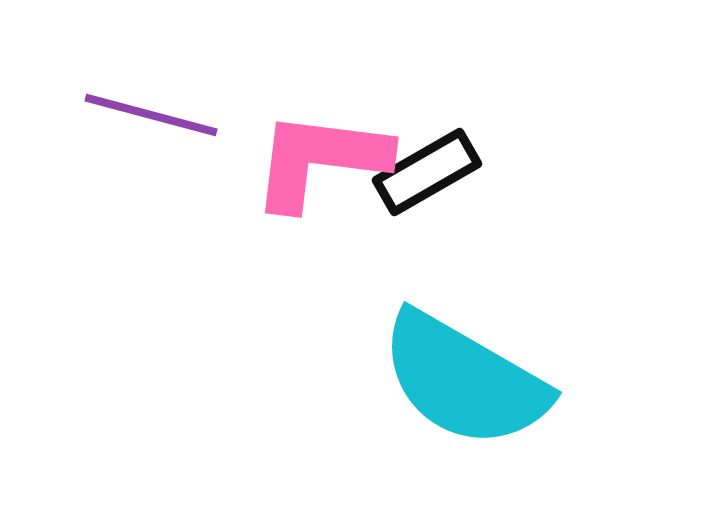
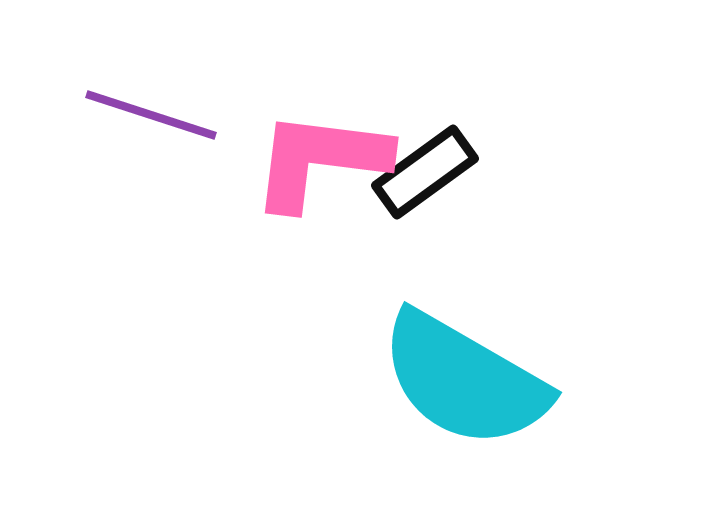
purple line: rotated 3 degrees clockwise
black rectangle: moved 2 px left; rotated 6 degrees counterclockwise
